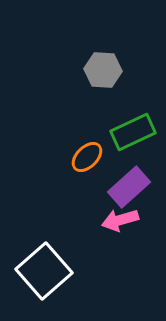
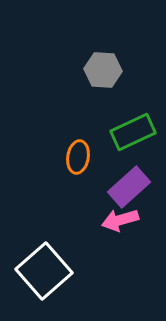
orange ellipse: moved 9 px left; rotated 36 degrees counterclockwise
